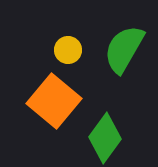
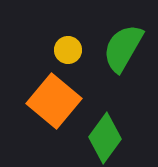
green semicircle: moved 1 px left, 1 px up
